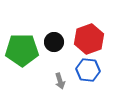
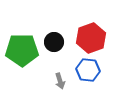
red hexagon: moved 2 px right, 1 px up
